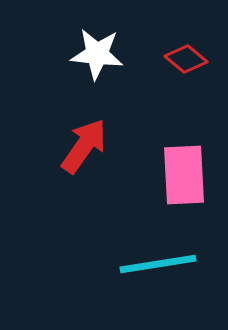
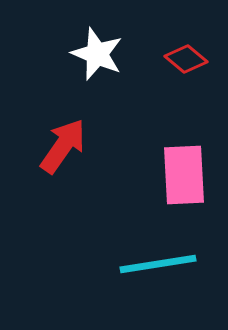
white star: rotated 16 degrees clockwise
red arrow: moved 21 px left
